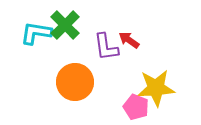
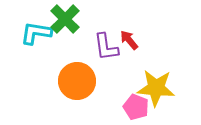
green cross: moved 6 px up
red arrow: rotated 15 degrees clockwise
orange circle: moved 2 px right, 1 px up
yellow star: rotated 9 degrees clockwise
